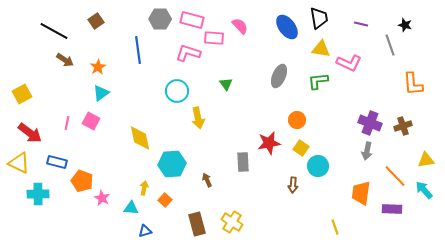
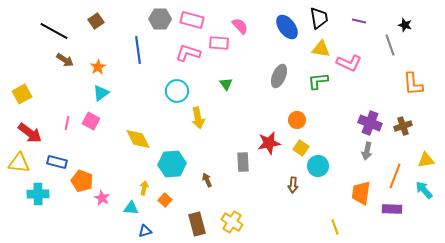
purple line at (361, 24): moved 2 px left, 3 px up
pink rectangle at (214, 38): moved 5 px right, 5 px down
yellow diamond at (140, 138): moved 2 px left, 1 px down; rotated 16 degrees counterclockwise
yellow triangle at (19, 163): rotated 20 degrees counterclockwise
orange line at (395, 176): rotated 65 degrees clockwise
